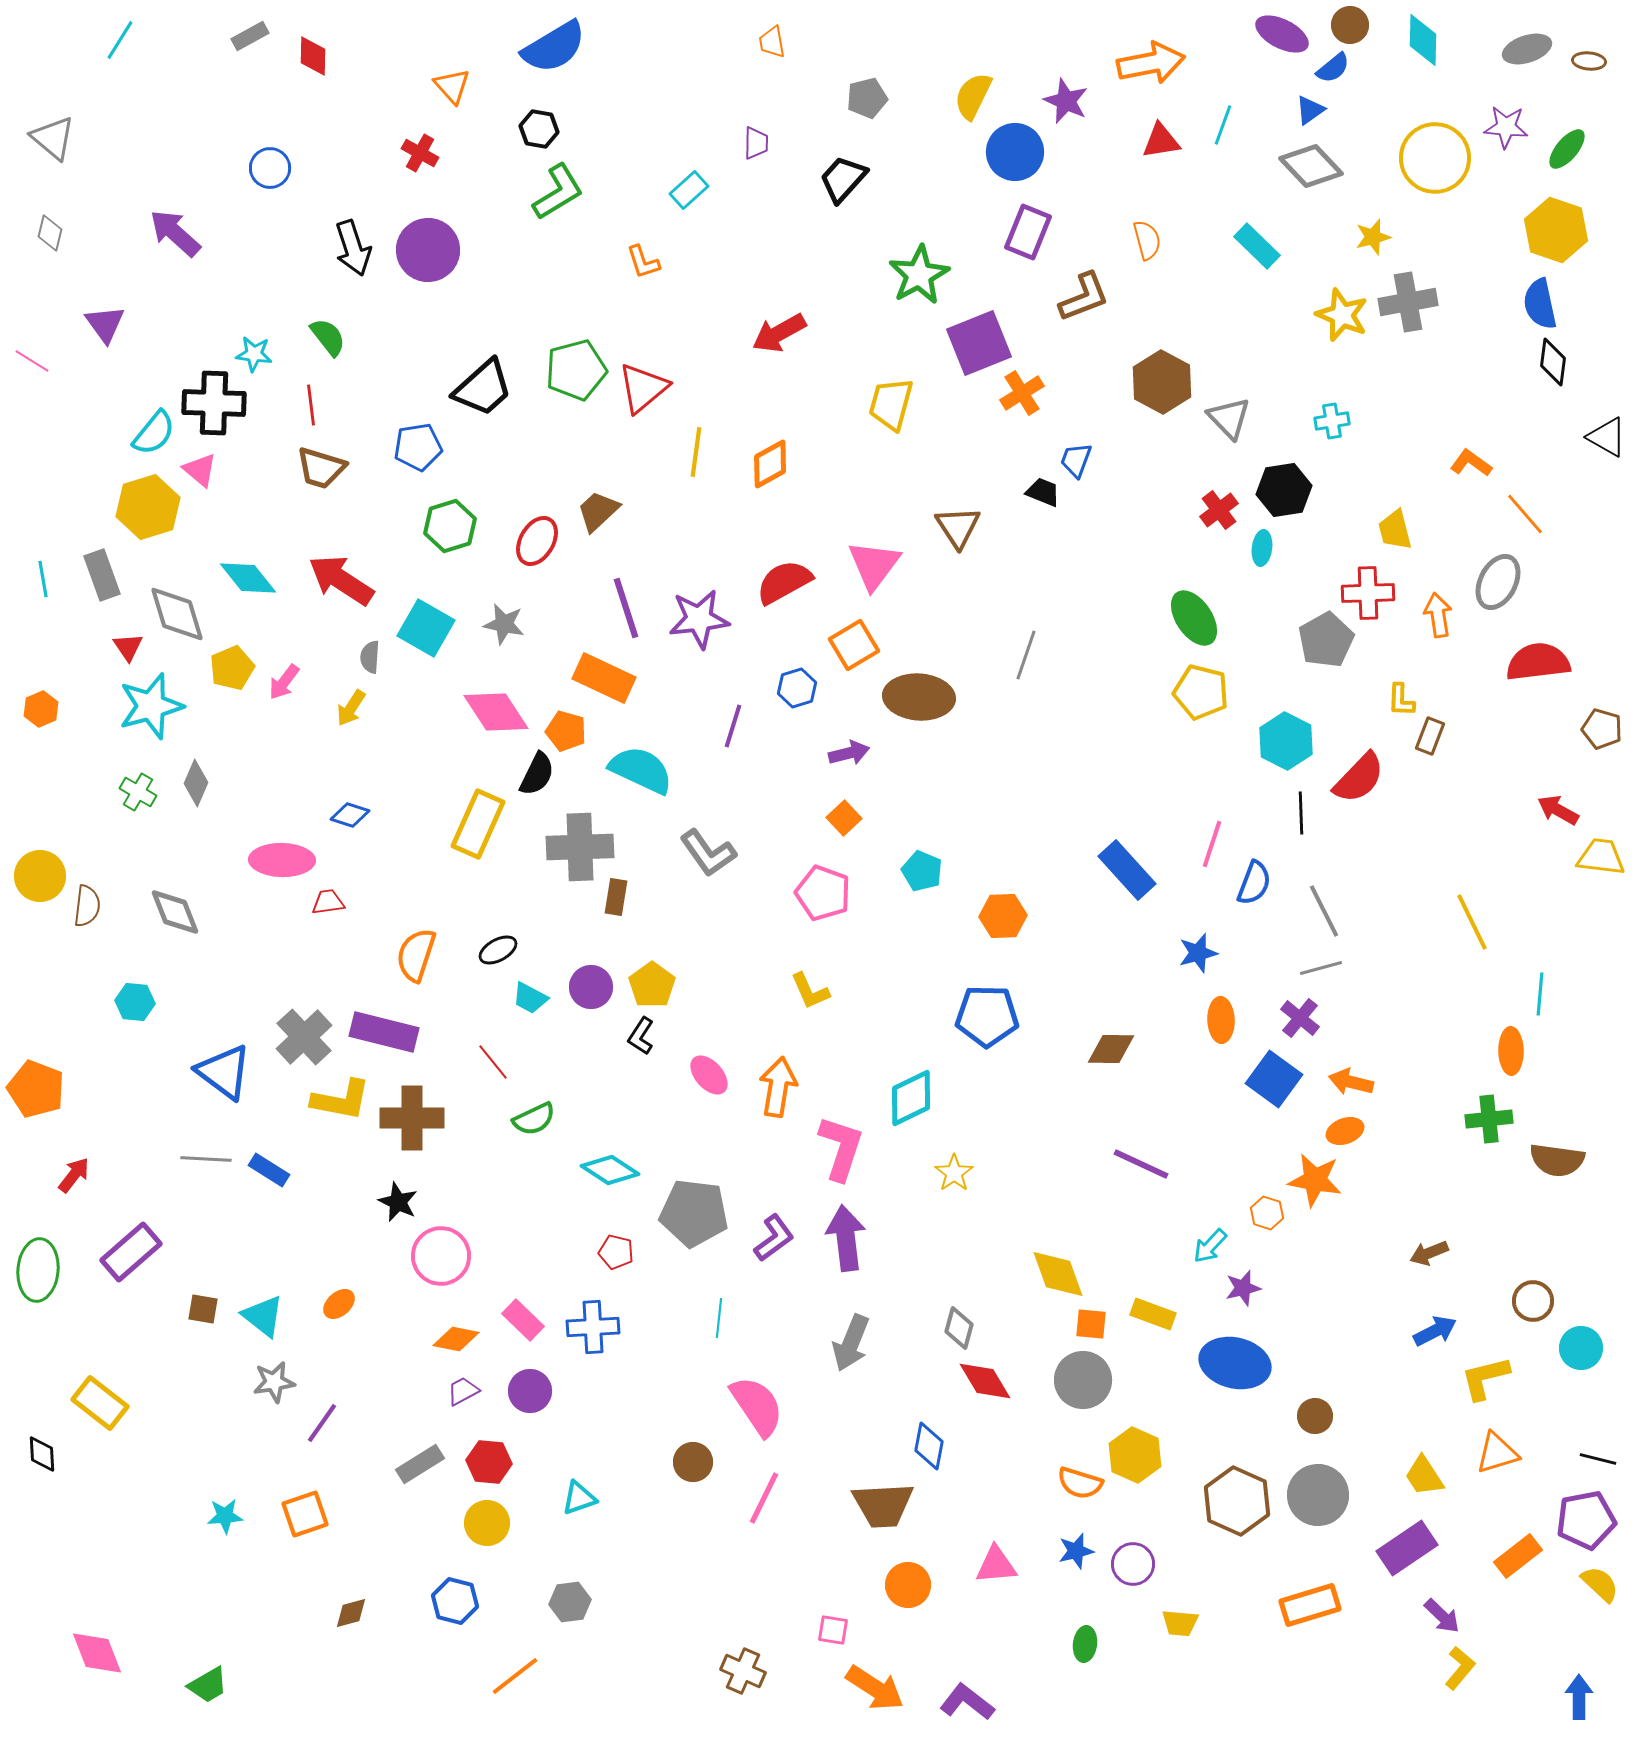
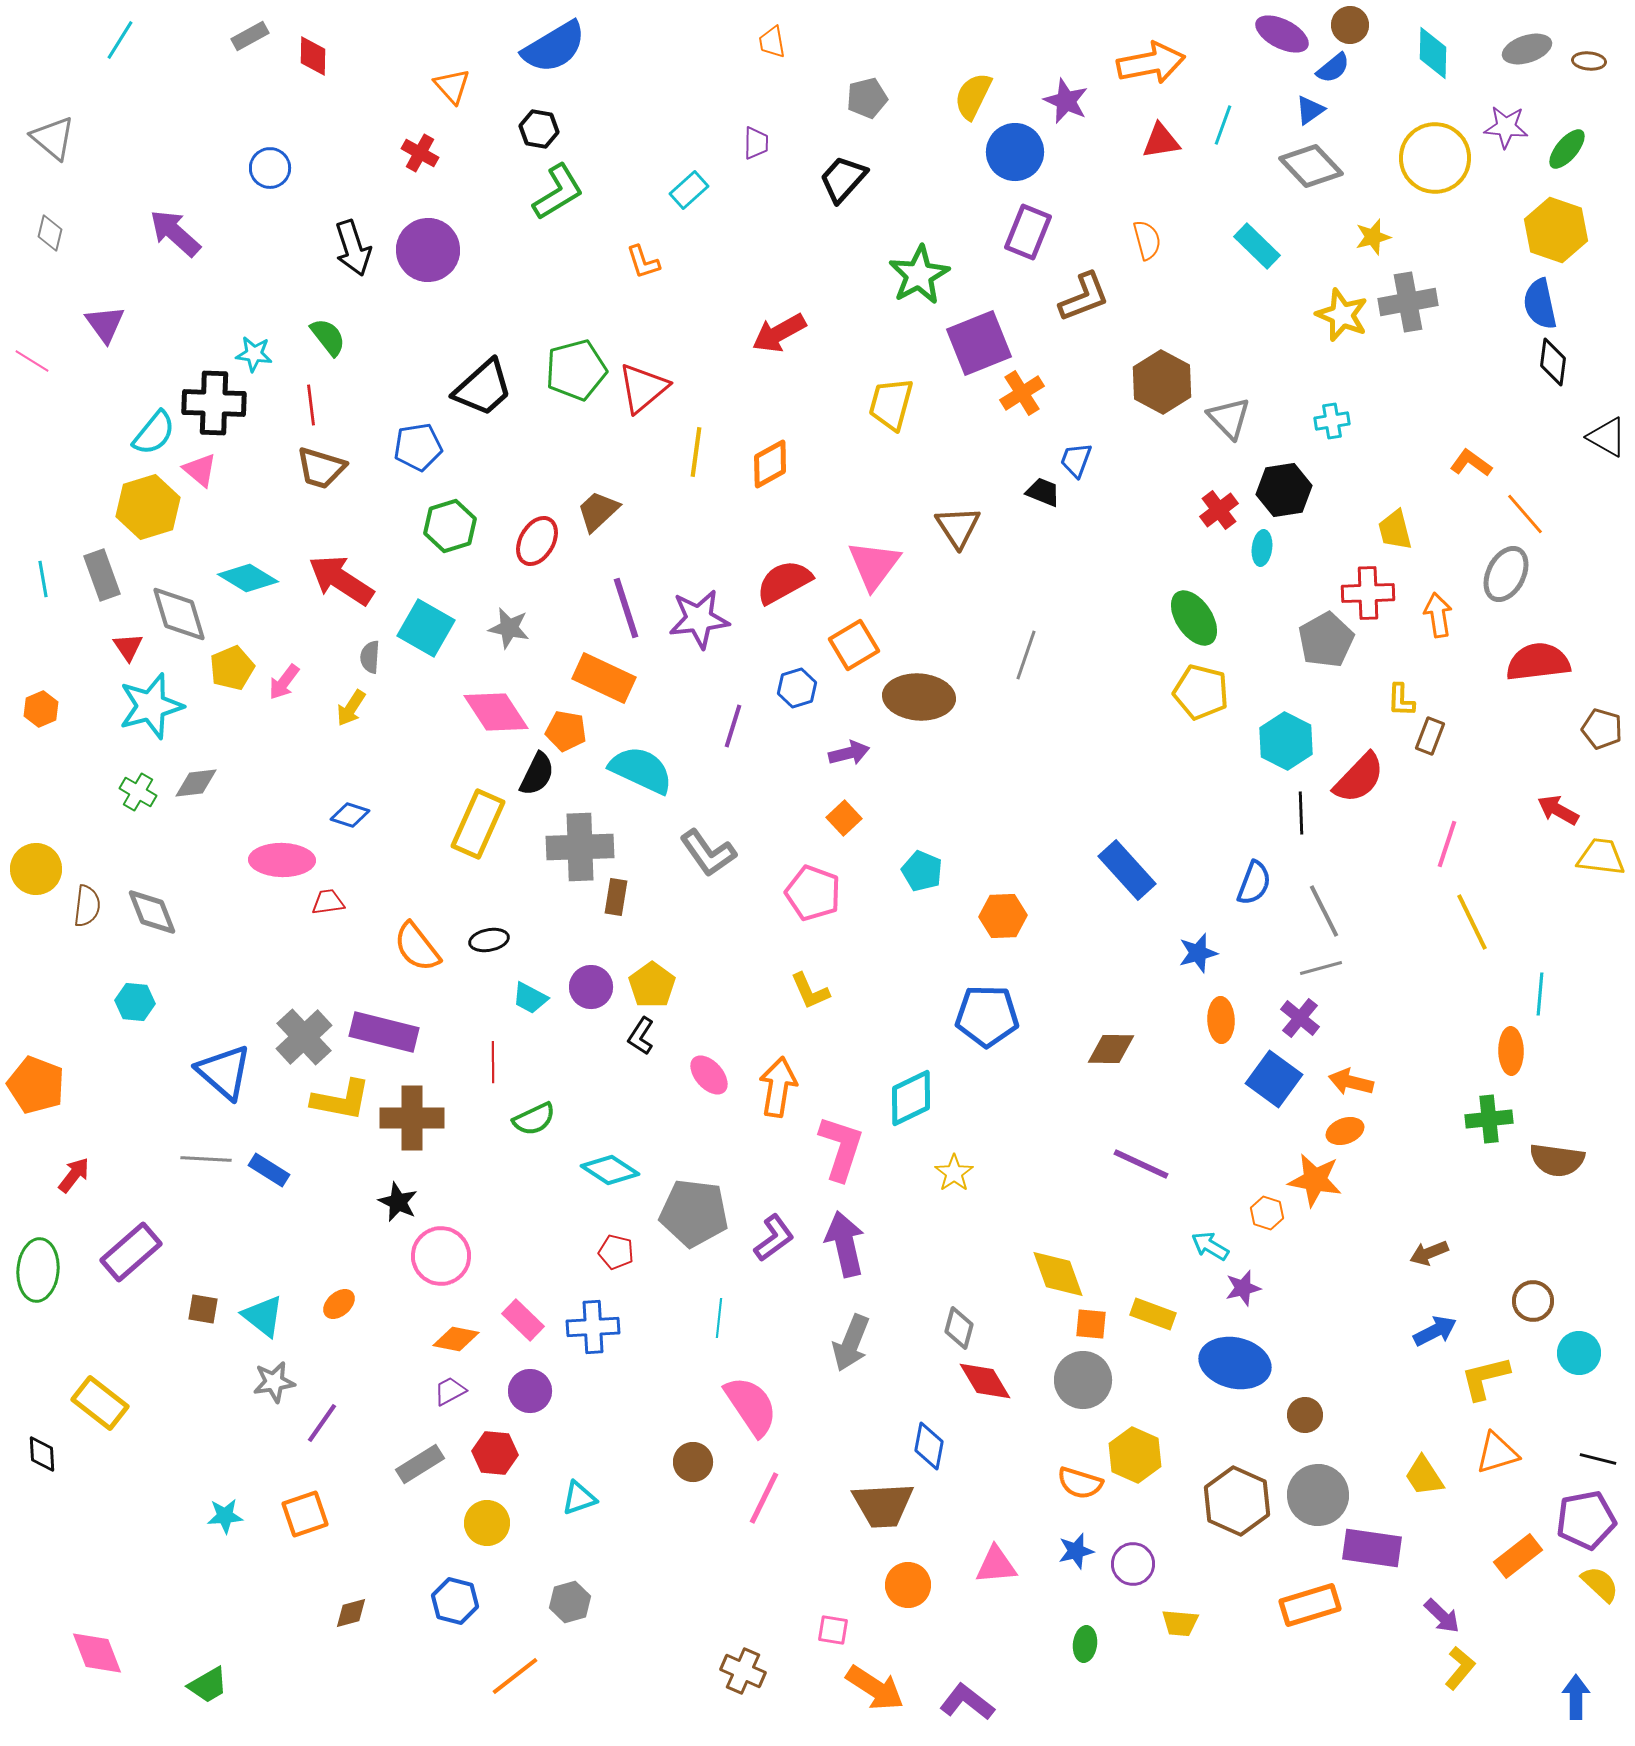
cyan diamond at (1423, 40): moved 10 px right, 13 px down
cyan diamond at (248, 578): rotated 20 degrees counterclockwise
gray ellipse at (1498, 582): moved 8 px right, 8 px up
gray diamond at (177, 614): moved 2 px right
gray star at (504, 624): moved 5 px right, 4 px down
orange pentagon at (566, 731): rotated 6 degrees counterclockwise
gray diamond at (196, 783): rotated 60 degrees clockwise
pink line at (1212, 844): moved 235 px right
yellow circle at (40, 876): moved 4 px left, 7 px up
pink pentagon at (823, 893): moved 10 px left
gray diamond at (175, 912): moved 23 px left
black ellipse at (498, 950): moved 9 px left, 10 px up; rotated 18 degrees clockwise
orange semicircle at (416, 955): moved 1 px right, 8 px up; rotated 56 degrees counterclockwise
red line at (493, 1062): rotated 39 degrees clockwise
blue triangle at (224, 1072): rotated 4 degrees clockwise
orange pentagon at (36, 1089): moved 4 px up
purple arrow at (846, 1238): moved 1 px left, 6 px down; rotated 6 degrees counterclockwise
cyan arrow at (1210, 1246): rotated 78 degrees clockwise
cyan circle at (1581, 1348): moved 2 px left, 5 px down
purple trapezoid at (463, 1391): moved 13 px left
pink semicircle at (757, 1406): moved 6 px left
brown circle at (1315, 1416): moved 10 px left, 1 px up
red hexagon at (489, 1462): moved 6 px right, 9 px up
purple rectangle at (1407, 1548): moved 35 px left; rotated 42 degrees clockwise
gray hexagon at (570, 1602): rotated 9 degrees counterclockwise
blue arrow at (1579, 1697): moved 3 px left
